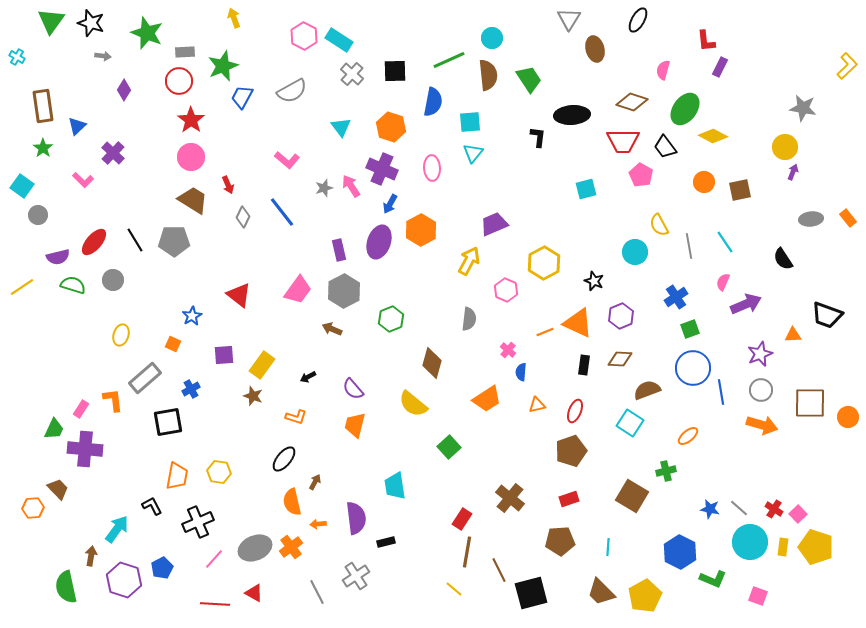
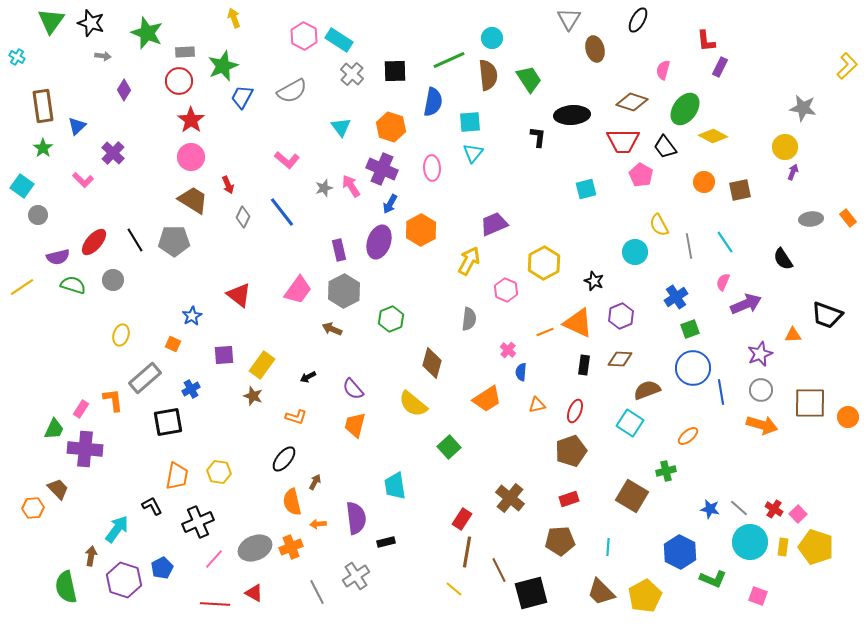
orange cross at (291, 547): rotated 15 degrees clockwise
